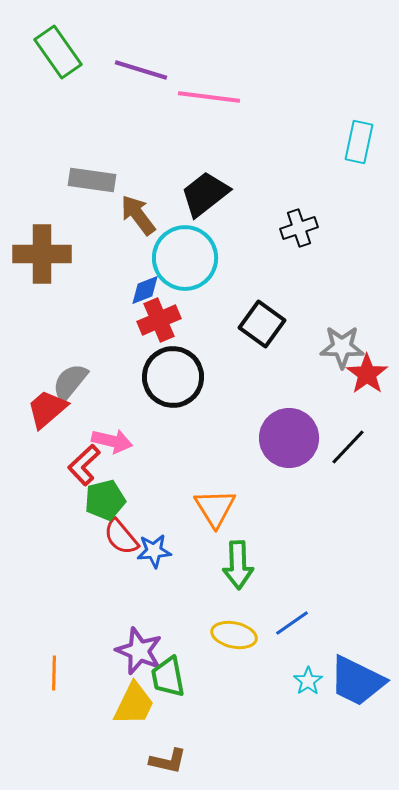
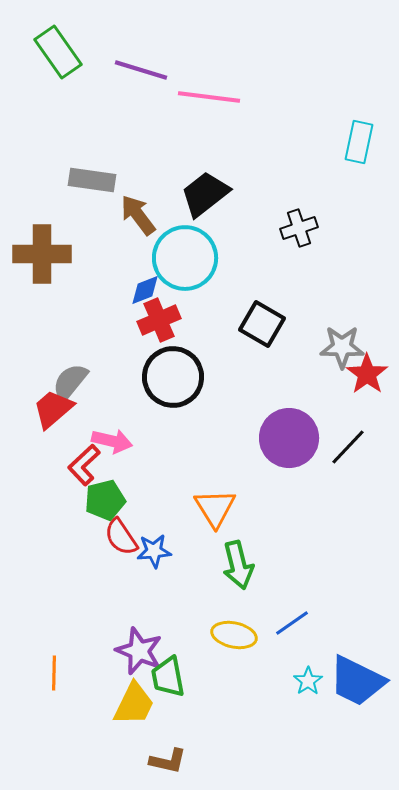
black square: rotated 6 degrees counterclockwise
red trapezoid: moved 6 px right
red semicircle: rotated 6 degrees clockwise
green arrow: rotated 12 degrees counterclockwise
